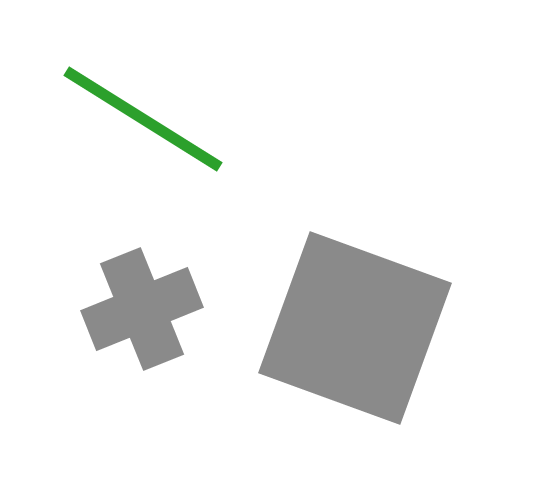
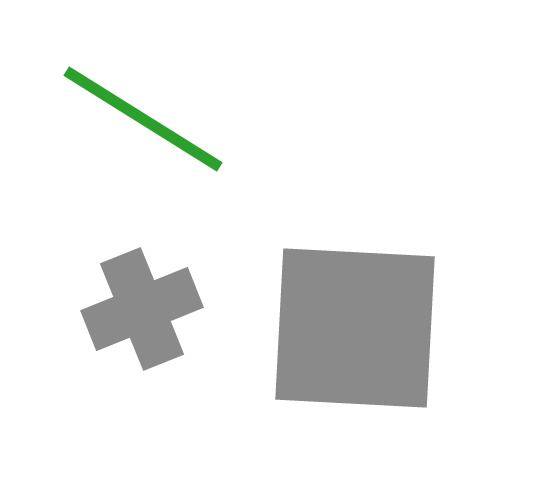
gray square: rotated 17 degrees counterclockwise
